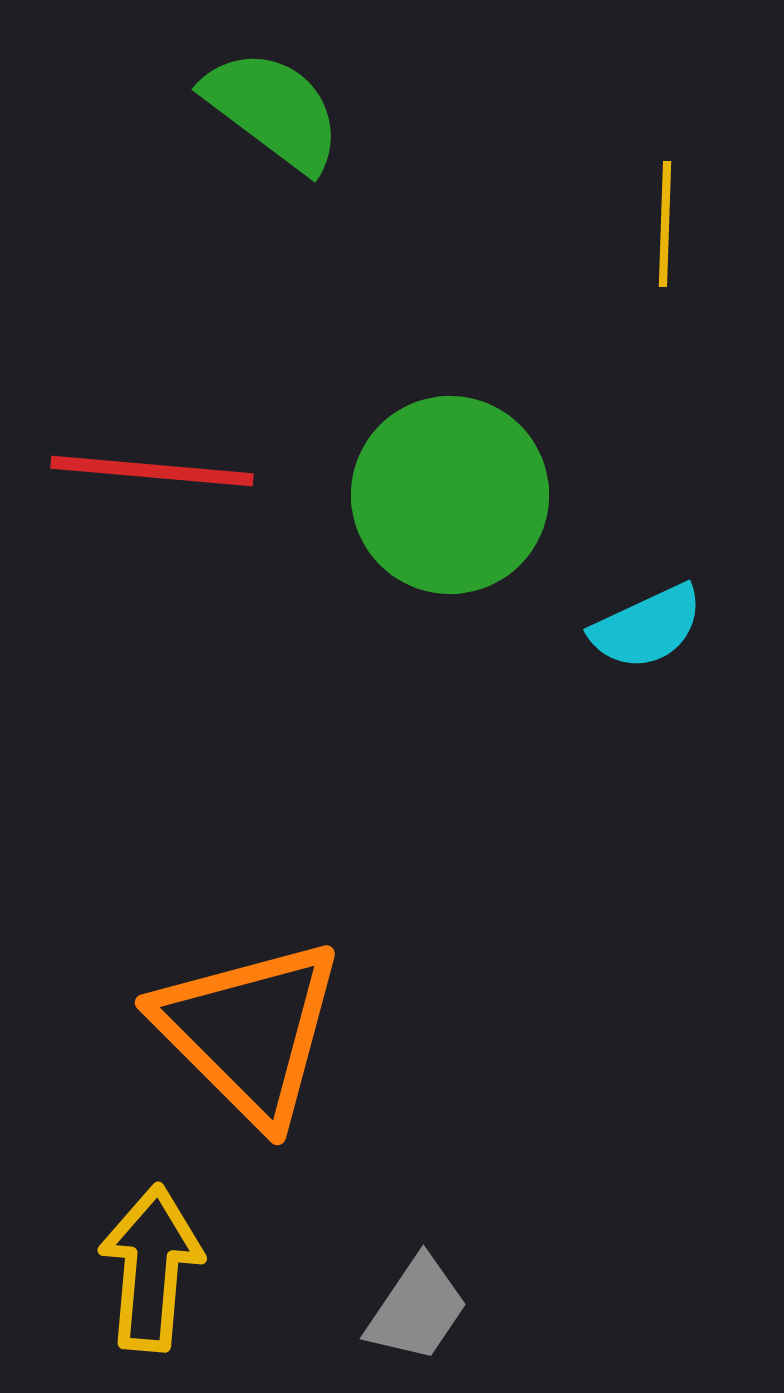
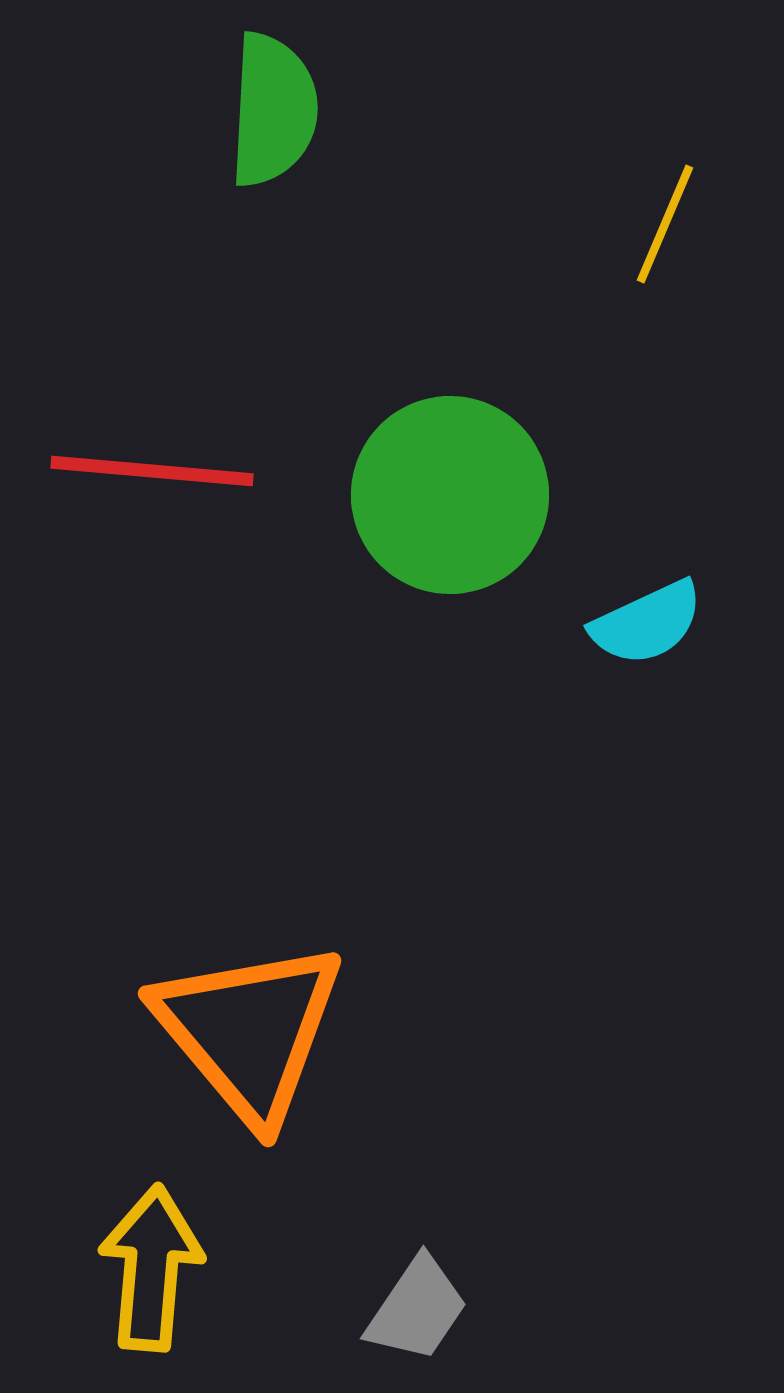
green semicircle: rotated 56 degrees clockwise
yellow line: rotated 21 degrees clockwise
cyan semicircle: moved 4 px up
orange triangle: rotated 5 degrees clockwise
